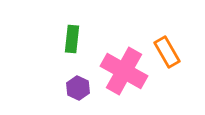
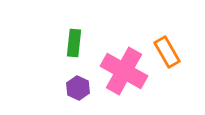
green rectangle: moved 2 px right, 4 px down
